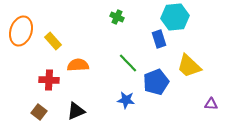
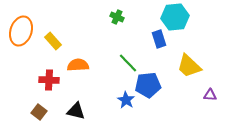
blue pentagon: moved 8 px left, 3 px down; rotated 15 degrees clockwise
blue star: rotated 24 degrees clockwise
purple triangle: moved 1 px left, 9 px up
black triangle: rotated 36 degrees clockwise
